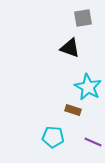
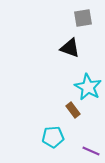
brown rectangle: rotated 35 degrees clockwise
cyan pentagon: rotated 10 degrees counterclockwise
purple line: moved 2 px left, 9 px down
